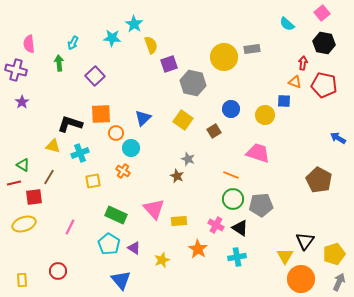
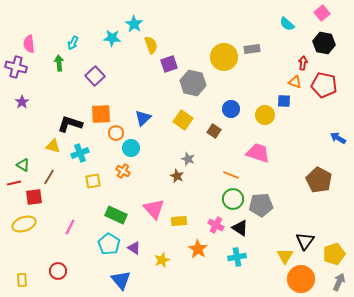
purple cross at (16, 70): moved 3 px up
brown square at (214, 131): rotated 24 degrees counterclockwise
